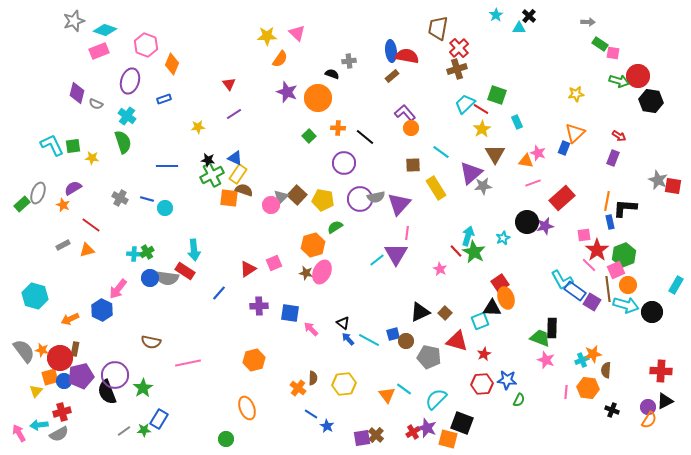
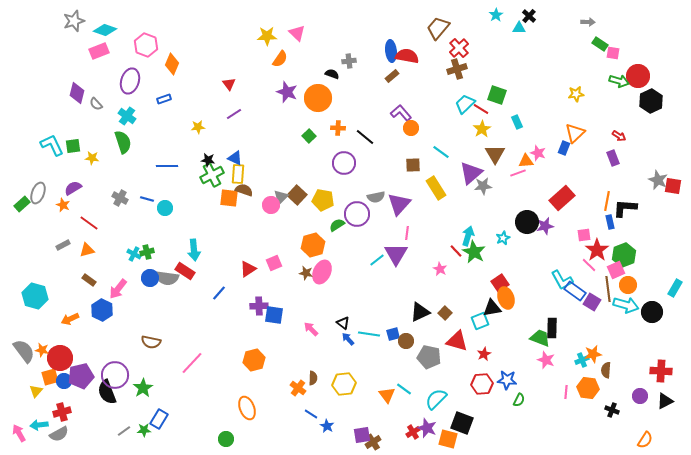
brown trapezoid at (438, 28): rotated 30 degrees clockwise
black hexagon at (651, 101): rotated 25 degrees clockwise
gray semicircle at (96, 104): rotated 24 degrees clockwise
purple L-shape at (405, 113): moved 4 px left
purple rectangle at (613, 158): rotated 42 degrees counterclockwise
orange triangle at (526, 161): rotated 14 degrees counterclockwise
yellow rectangle at (238, 174): rotated 30 degrees counterclockwise
pink line at (533, 183): moved 15 px left, 10 px up
purple circle at (360, 199): moved 3 px left, 15 px down
red line at (91, 225): moved 2 px left, 2 px up
green semicircle at (335, 227): moved 2 px right, 2 px up
green cross at (147, 252): rotated 16 degrees clockwise
cyan cross at (134, 254): rotated 24 degrees clockwise
cyan rectangle at (676, 285): moved 1 px left, 3 px down
black triangle at (492, 308): rotated 12 degrees counterclockwise
blue square at (290, 313): moved 16 px left, 2 px down
cyan line at (369, 340): moved 6 px up; rotated 20 degrees counterclockwise
brown rectangle at (75, 349): moved 14 px right, 69 px up; rotated 64 degrees counterclockwise
pink line at (188, 363): moved 4 px right; rotated 35 degrees counterclockwise
purple circle at (648, 407): moved 8 px left, 11 px up
orange semicircle at (649, 420): moved 4 px left, 20 px down
brown cross at (376, 435): moved 3 px left, 7 px down; rotated 14 degrees clockwise
purple square at (362, 438): moved 3 px up
